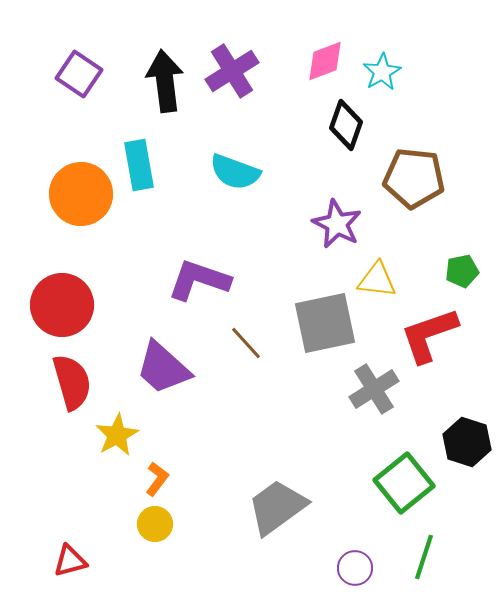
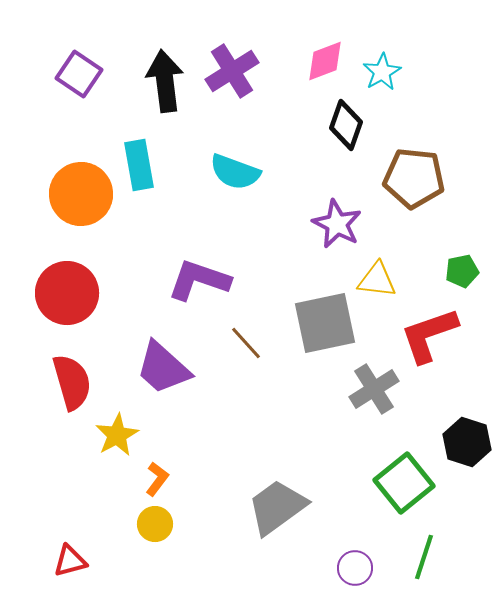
red circle: moved 5 px right, 12 px up
